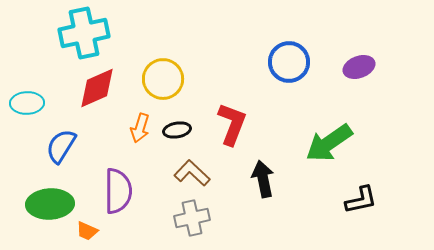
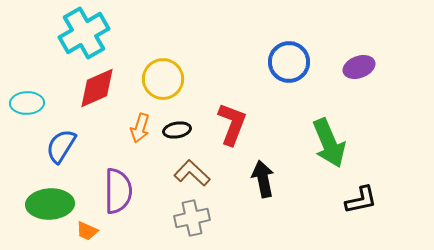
cyan cross: rotated 18 degrees counterclockwise
green arrow: rotated 78 degrees counterclockwise
